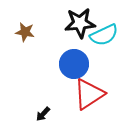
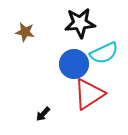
cyan semicircle: moved 18 px down
